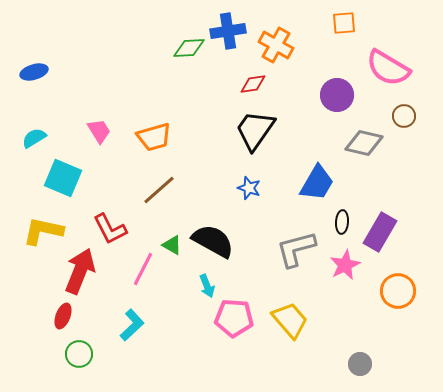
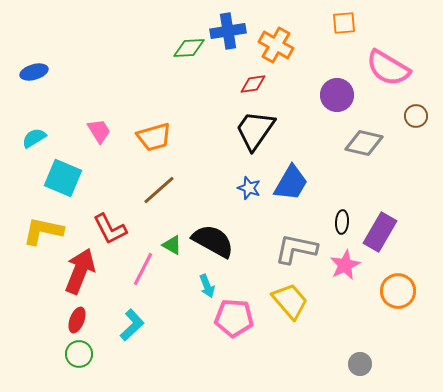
brown circle: moved 12 px right
blue trapezoid: moved 26 px left
gray L-shape: rotated 27 degrees clockwise
red ellipse: moved 14 px right, 4 px down
yellow trapezoid: moved 19 px up
